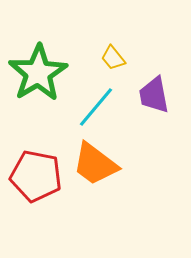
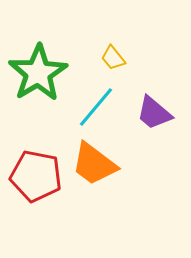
purple trapezoid: moved 18 px down; rotated 39 degrees counterclockwise
orange trapezoid: moved 1 px left
